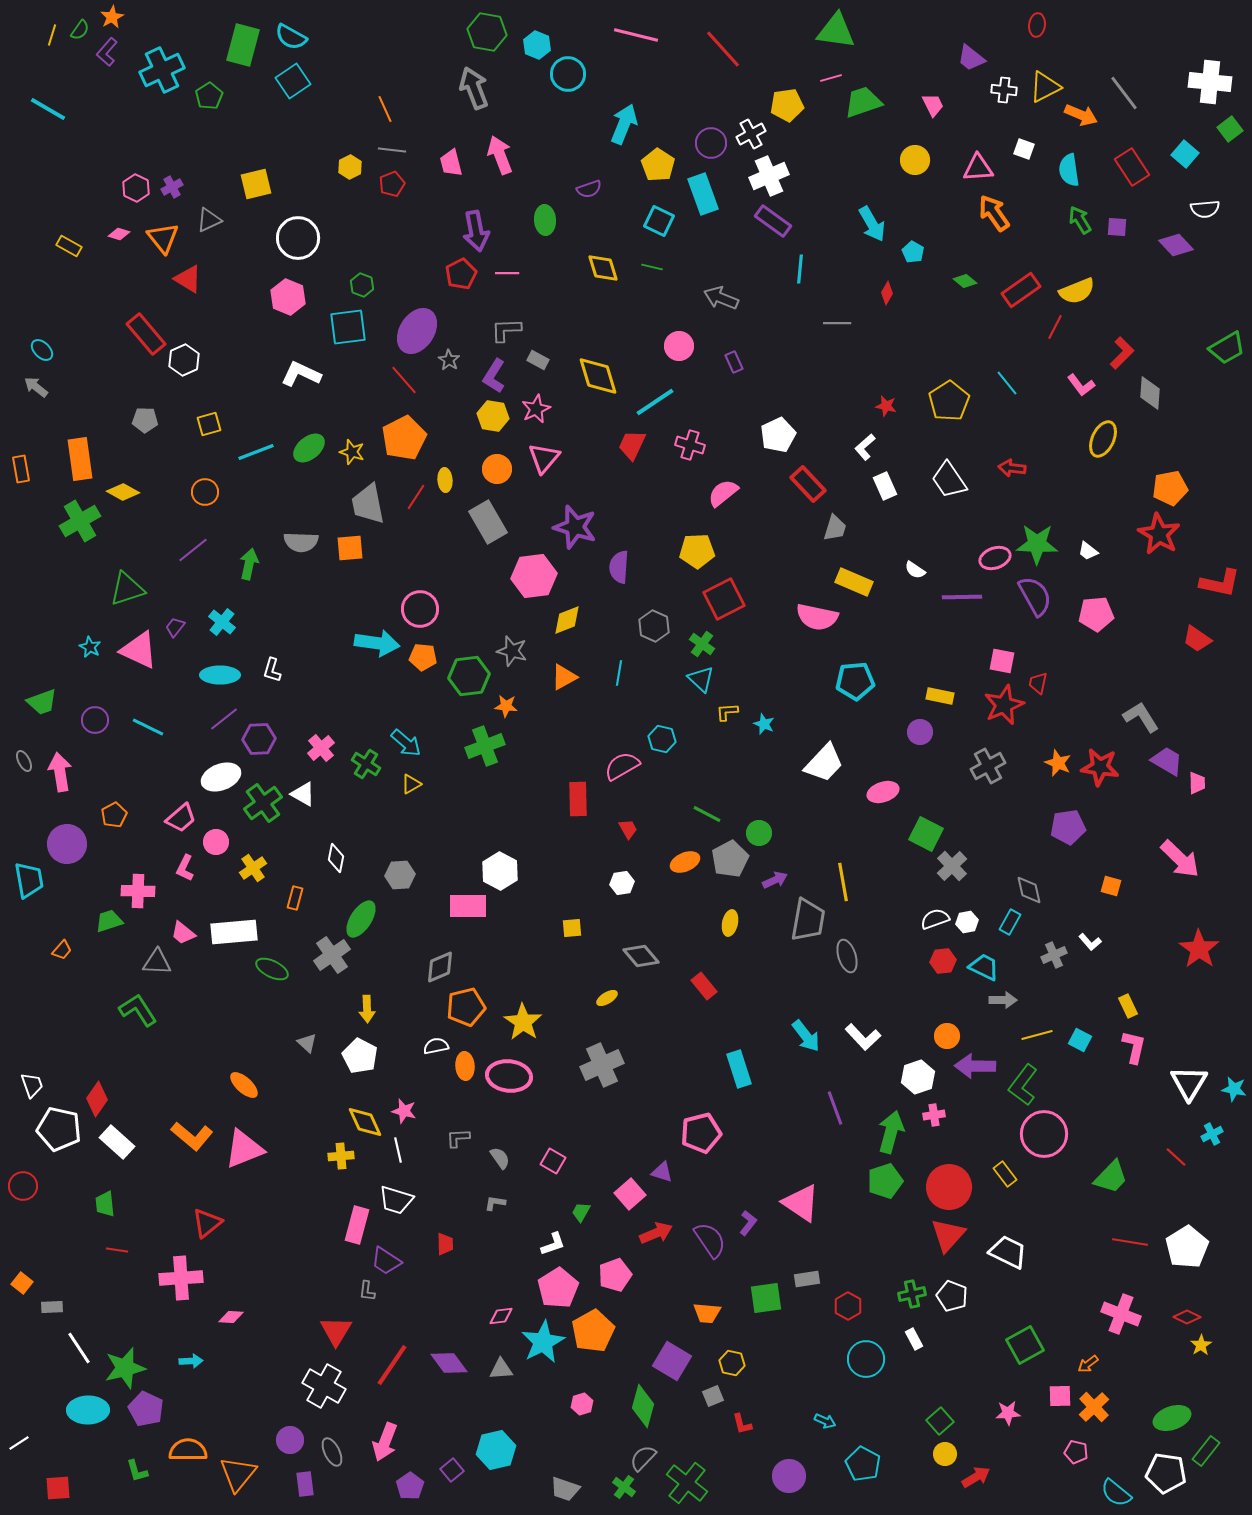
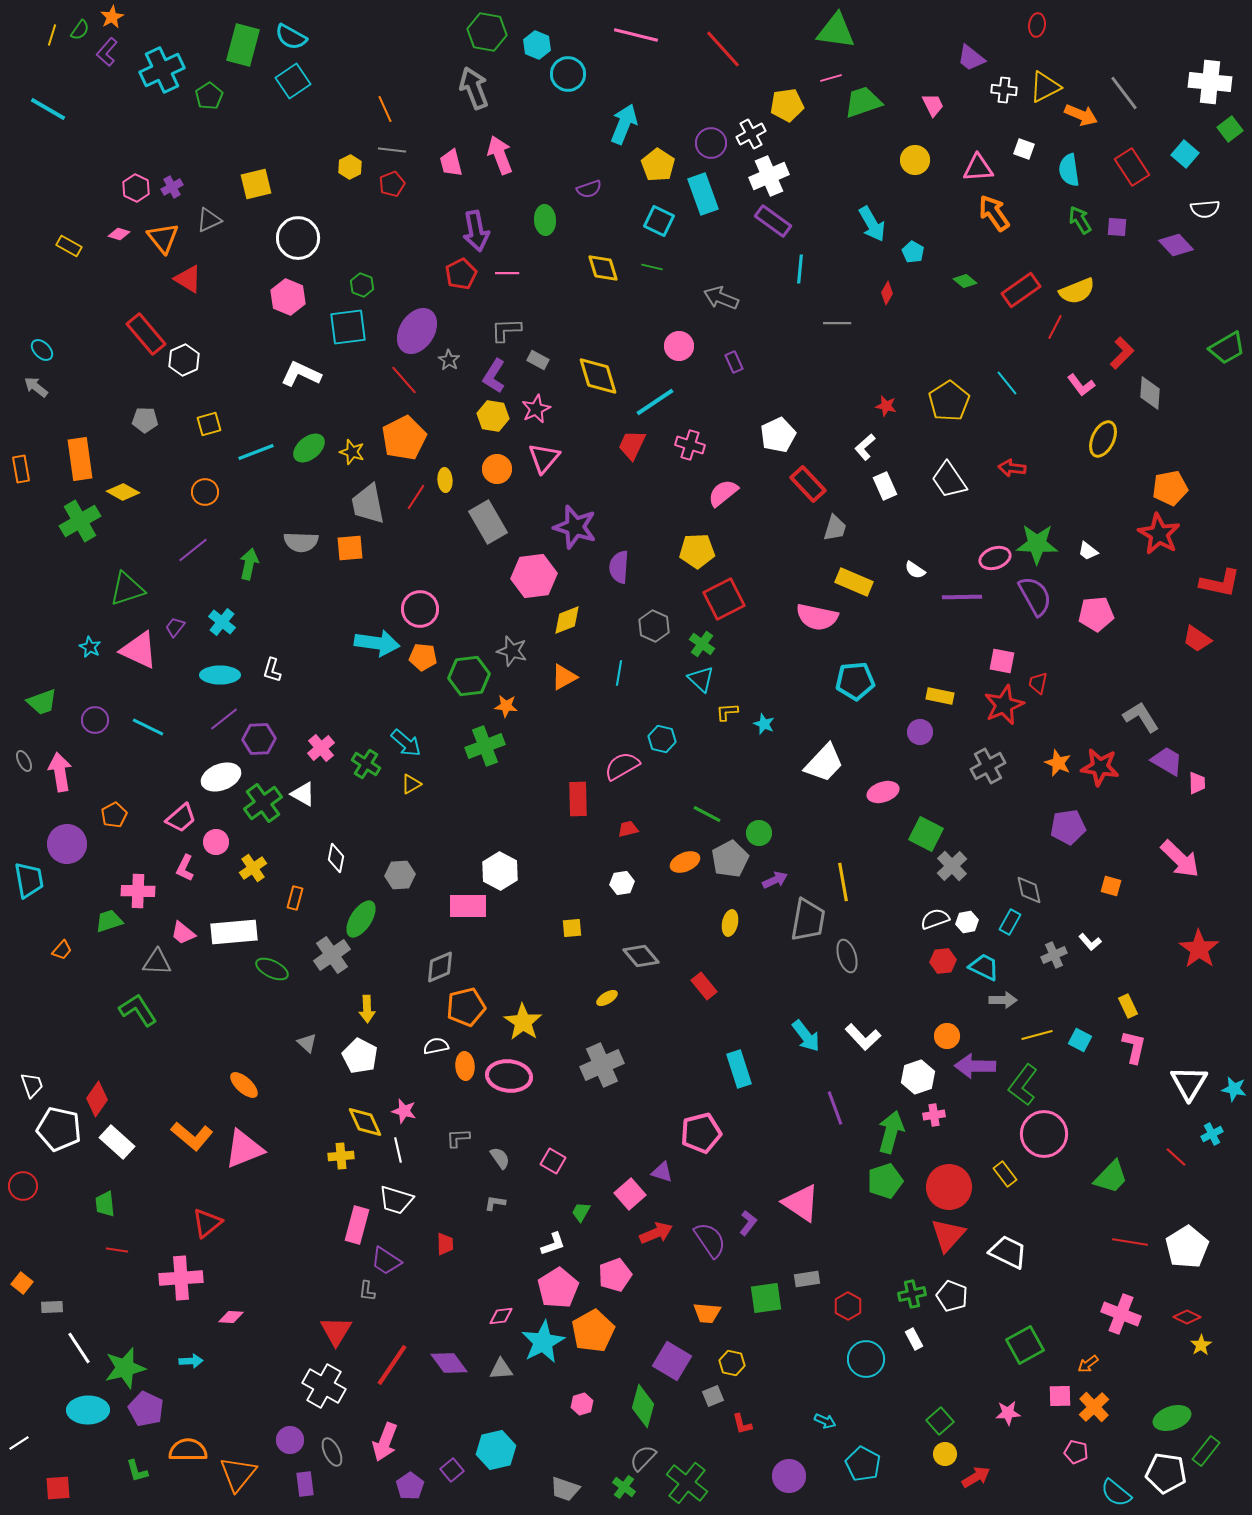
red trapezoid at (628, 829): rotated 75 degrees counterclockwise
